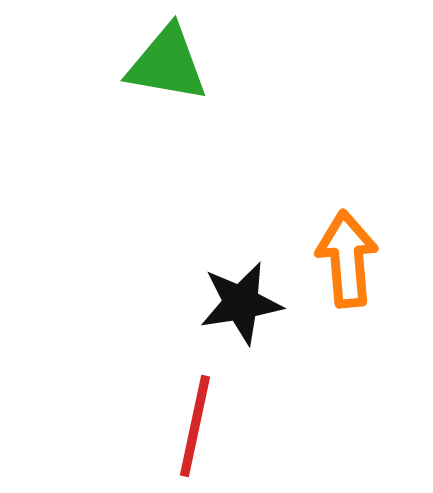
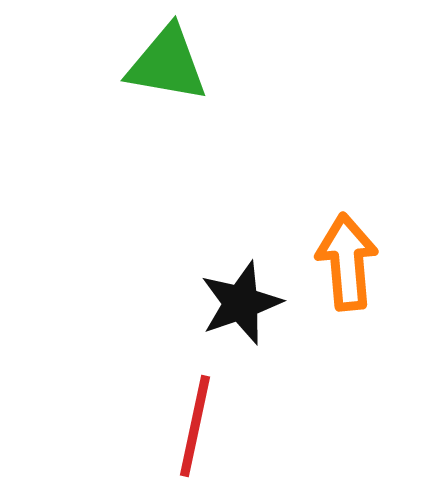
orange arrow: moved 3 px down
black star: rotated 10 degrees counterclockwise
